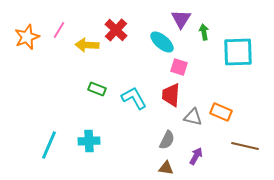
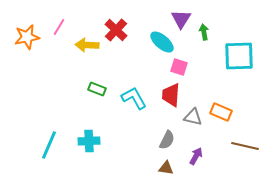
pink line: moved 3 px up
orange star: rotated 10 degrees clockwise
cyan square: moved 1 px right, 4 px down
